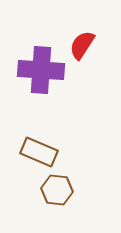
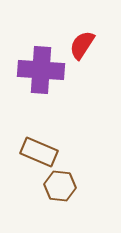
brown hexagon: moved 3 px right, 4 px up
